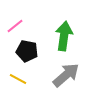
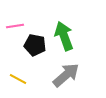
pink line: rotated 30 degrees clockwise
green arrow: rotated 28 degrees counterclockwise
black pentagon: moved 8 px right, 6 px up
